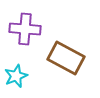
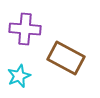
cyan star: moved 3 px right
